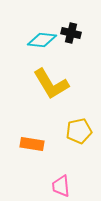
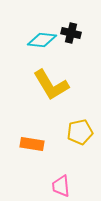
yellow L-shape: moved 1 px down
yellow pentagon: moved 1 px right, 1 px down
